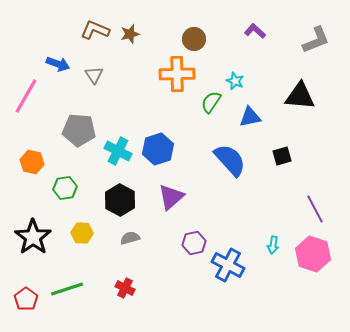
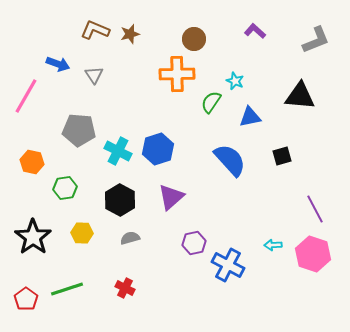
cyan arrow: rotated 78 degrees clockwise
